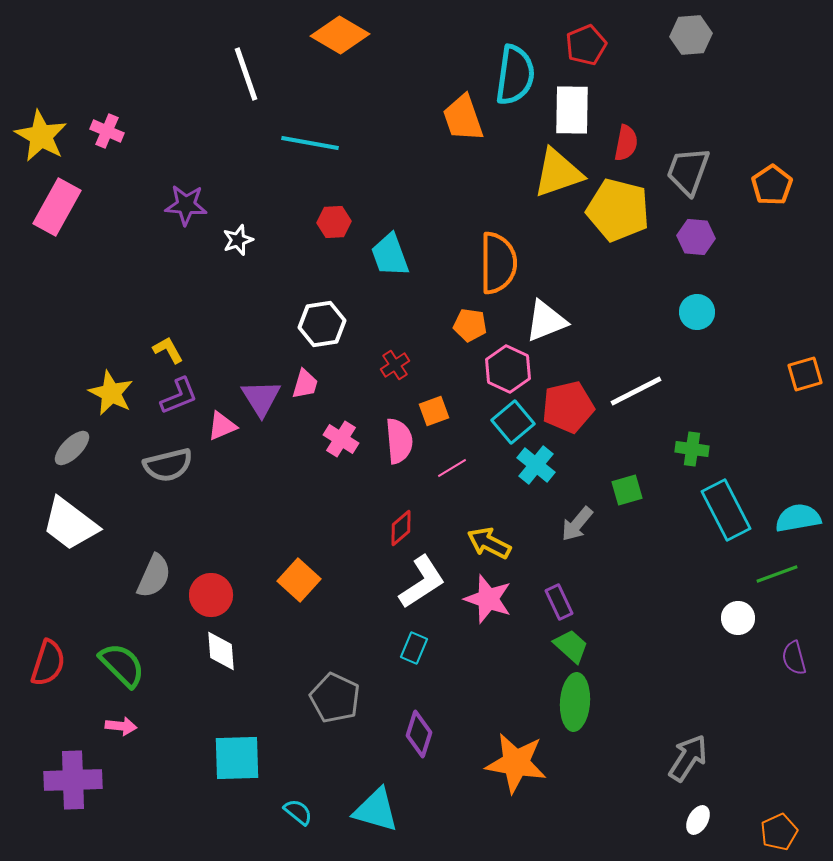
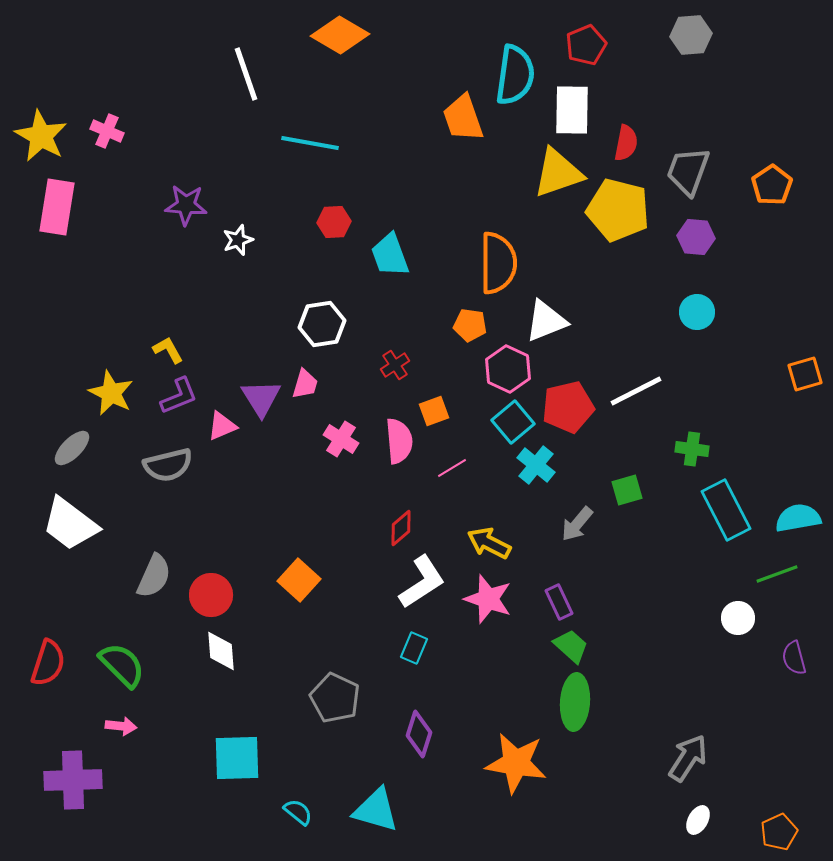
pink rectangle at (57, 207): rotated 20 degrees counterclockwise
